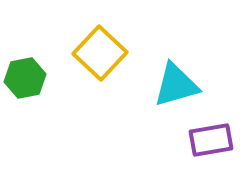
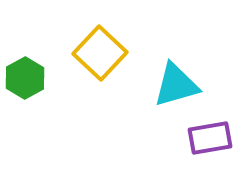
green hexagon: rotated 18 degrees counterclockwise
purple rectangle: moved 1 px left, 2 px up
